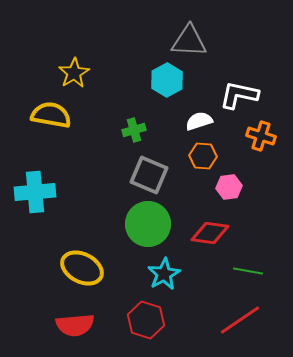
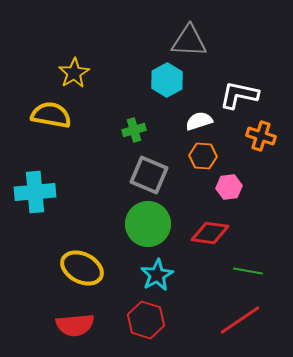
cyan star: moved 7 px left, 1 px down
